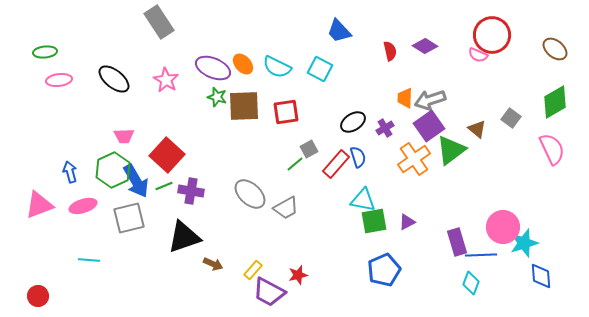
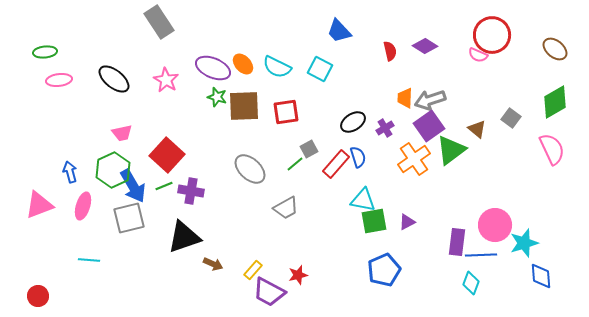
pink trapezoid at (124, 136): moved 2 px left, 3 px up; rotated 10 degrees counterclockwise
blue arrow at (136, 181): moved 3 px left, 5 px down
gray ellipse at (250, 194): moved 25 px up
pink ellipse at (83, 206): rotated 56 degrees counterclockwise
pink circle at (503, 227): moved 8 px left, 2 px up
purple rectangle at (457, 242): rotated 24 degrees clockwise
